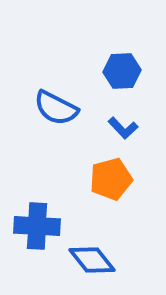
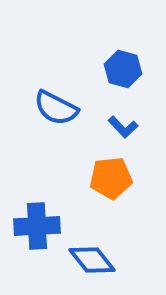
blue hexagon: moved 1 px right, 2 px up; rotated 18 degrees clockwise
blue L-shape: moved 1 px up
orange pentagon: moved 1 px up; rotated 9 degrees clockwise
blue cross: rotated 6 degrees counterclockwise
